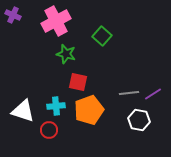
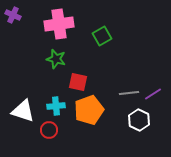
pink cross: moved 3 px right, 3 px down; rotated 20 degrees clockwise
green square: rotated 18 degrees clockwise
green star: moved 10 px left, 5 px down
white hexagon: rotated 15 degrees clockwise
